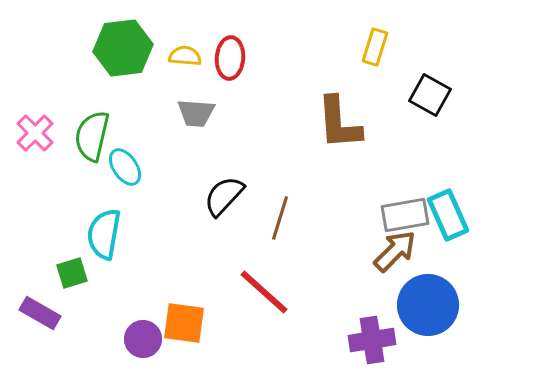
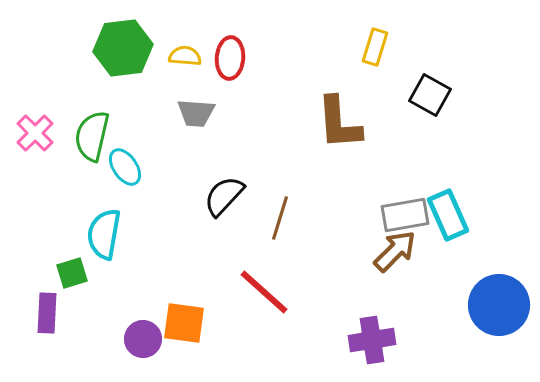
blue circle: moved 71 px right
purple rectangle: moved 7 px right; rotated 63 degrees clockwise
